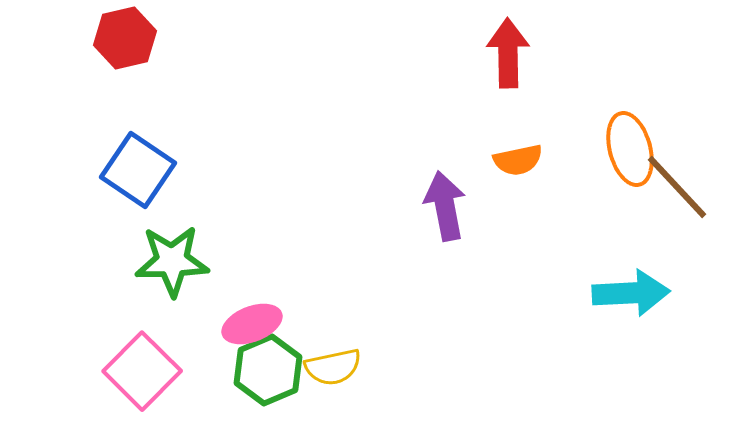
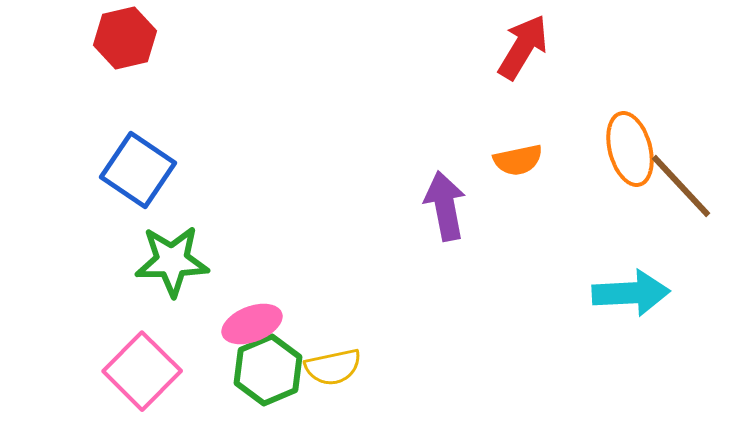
red arrow: moved 15 px right, 6 px up; rotated 32 degrees clockwise
brown line: moved 4 px right, 1 px up
